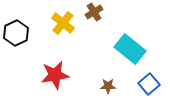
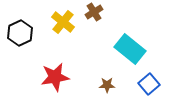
yellow cross: moved 1 px up
black hexagon: moved 4 px right
red star: moved 2 px down
brown star: moved 1 px left, 1 px up
